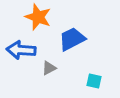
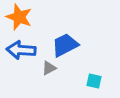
orange star: moved 19 px left
blue trapezoid: moved 7 px left, 6 px down
